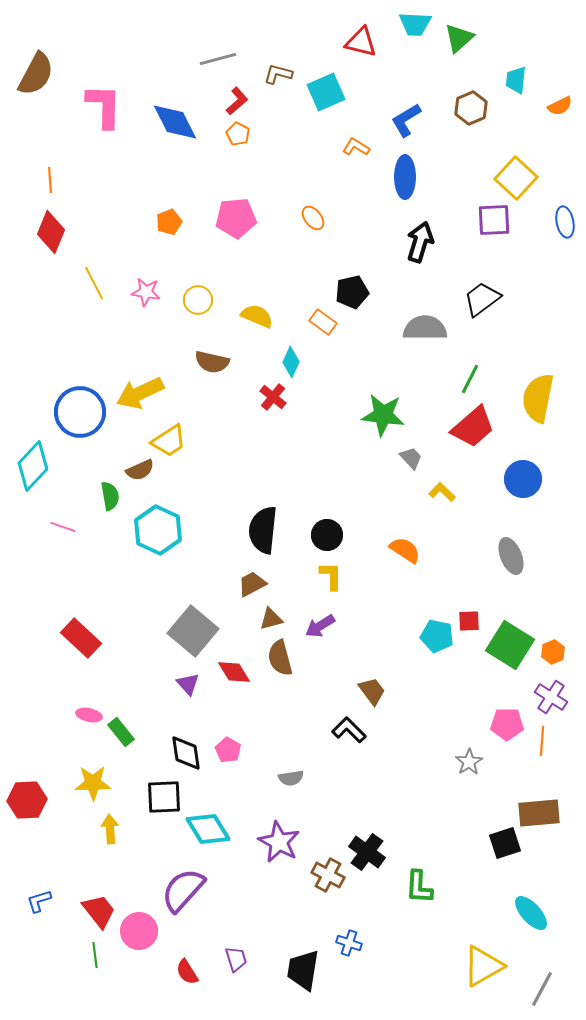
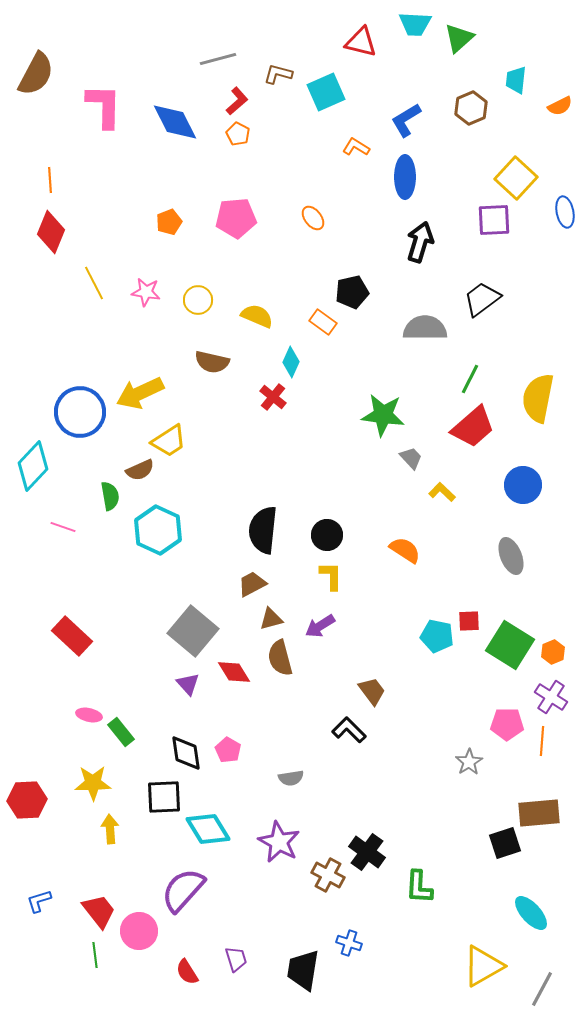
blue ellipse at (565, 222): moved 10 px up
blue circle at (523, 479): moved 6 px down
red rectangle at (81, 638): moved 9 px left, 2 px up
